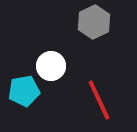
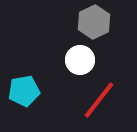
white circle: moved 29 px right, 6 px up
red line: rotated 63 degrees clockwise
